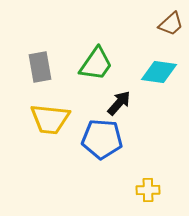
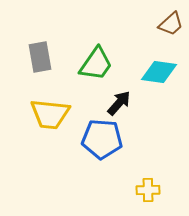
gray rectangle: moved 10 px up
yellow trapezoid: moved 5 px up
